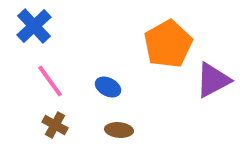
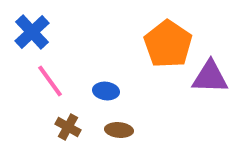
blue cross: moved 2 px left, 6 px down
orange pentagon: rotated 9 degrees counterclockwise
purple triangle: moved 3 px left, 3 px up; rotated 30 degrees clockwise
blue ellipse: moved 2 px left, 4 px down; rotated 20 degrees counterclockwise
brown cross: moved 13 px right, 2 px down
